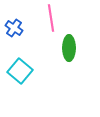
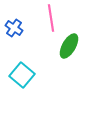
green ellipse: moved 2 px up; rotated 30 degrees clockwise
cyan square: moved 2 px right, 4 px down
